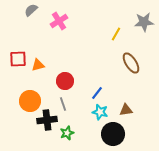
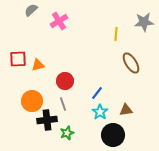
yellow line: rotated 24 degrees counterclockwise
orange circle: moved 2 px right
cyan star: rotated 21 degrees clockwise
black circle: moved 1 px down
